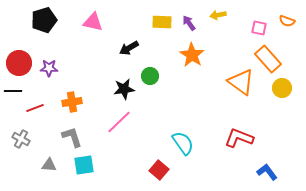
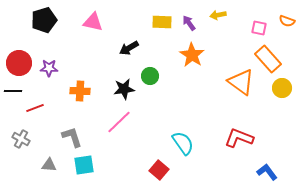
orange cross: moved 8 px right, 11 px up; rotated 12 degrees clockwise
